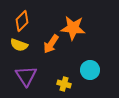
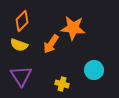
cyan circle: moved 4 px right
purple triangle: moved 5 px left
yellow cross: moved 2 px left
